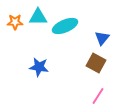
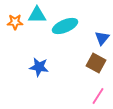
cyan triangle: moved 1 px left, 2 px up
